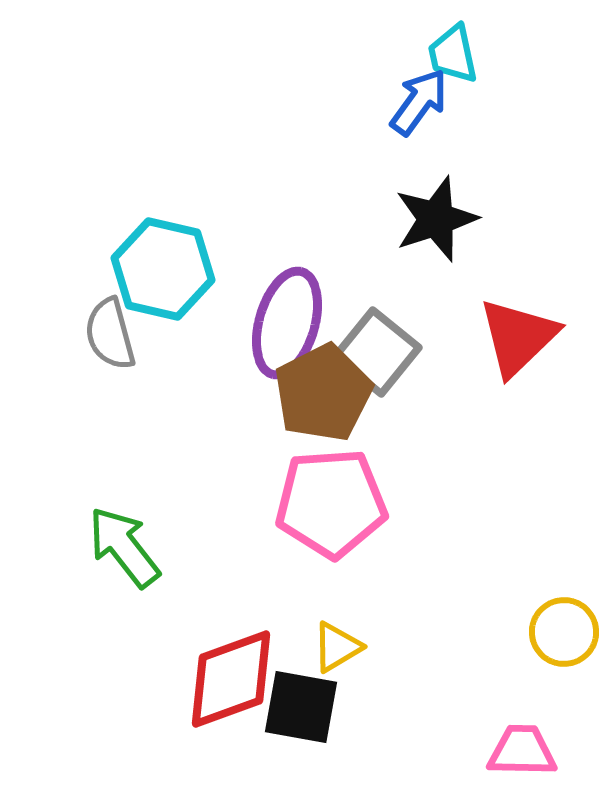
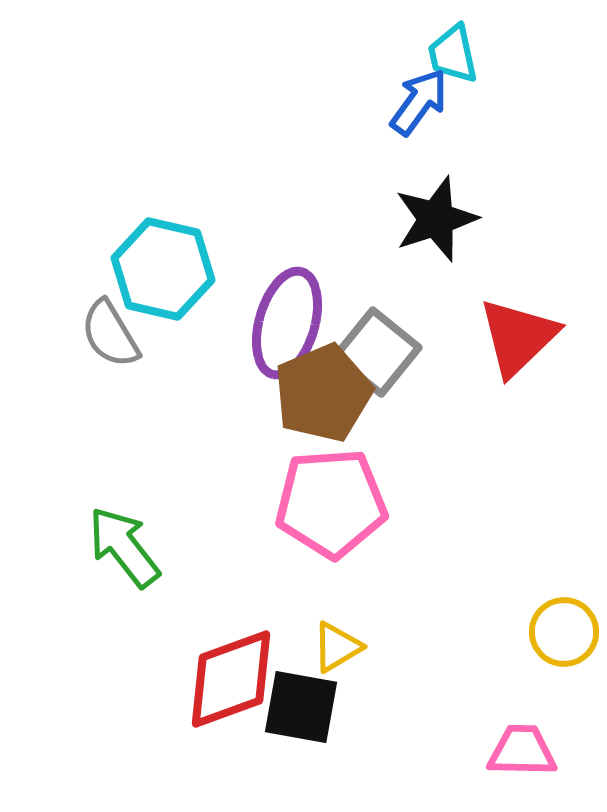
gray semicircle: rotated 16 degrees counterclockwise
brown pentagon: rotated 4 degrees clockwise
